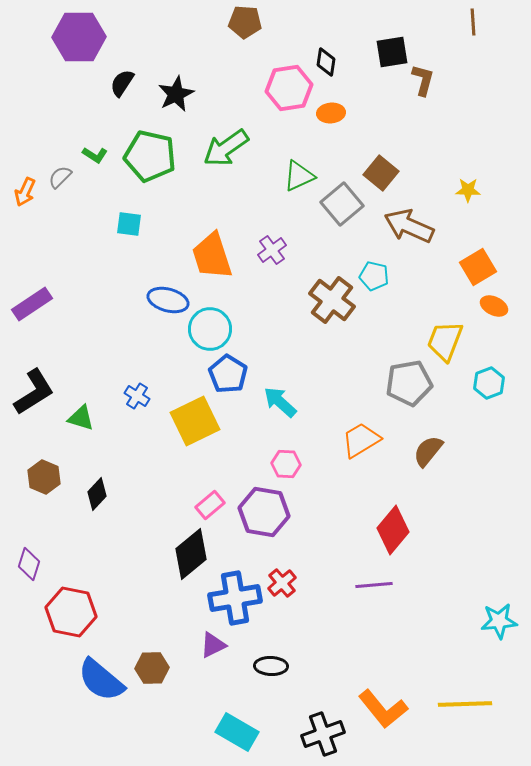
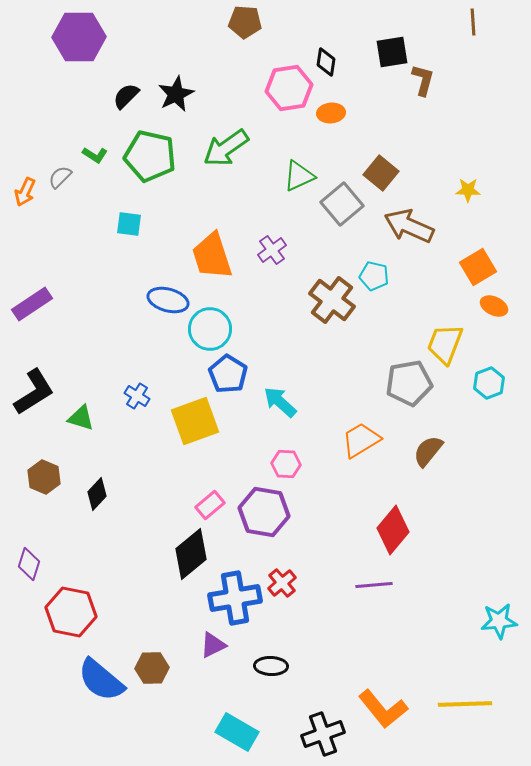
black semicircle at (122, 83): moved 4 px right, 13 px down; rotated 12 degrees clockwise
yellow trapezoid at (445, 341): moved 3 px down
yellow square at (195, 421): rotated 6 degrees clockwise
